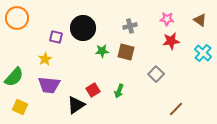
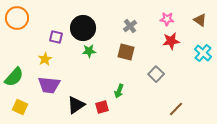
gray cross: rotated 24 degrees counterclockwise
green star: moved 13 px left
red square: moved 9 px right, 17 px down; rotated 16 degrees clockwise
